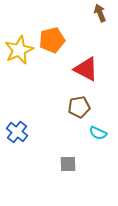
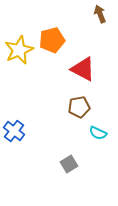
brown arrow: moved 1 px down
red triangle: moved 3 px left
blue cross: moved 3 px left, 1 px up
gray square: moved 1 px right; rotated 30 degrees counterclockwise
